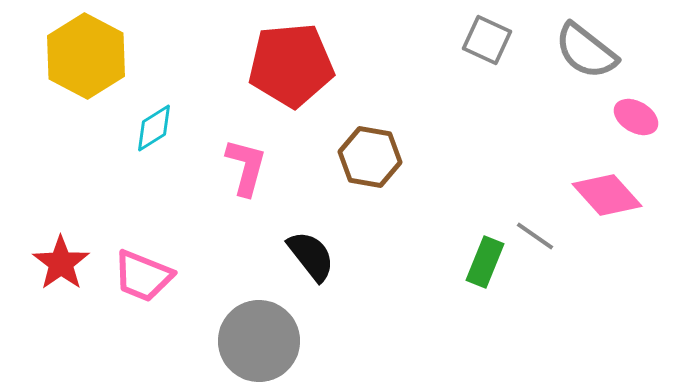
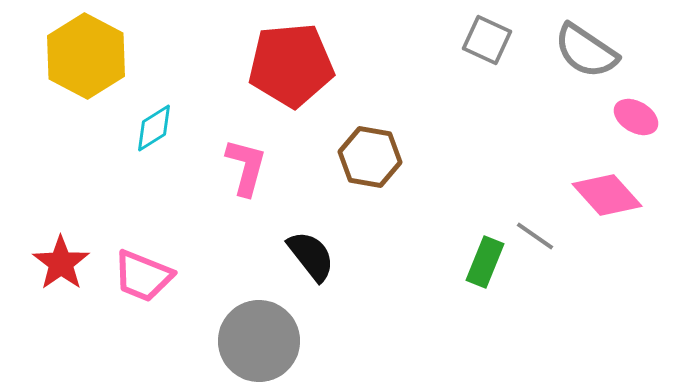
gray semicircle: rotated 4 degrees counterclockwise
